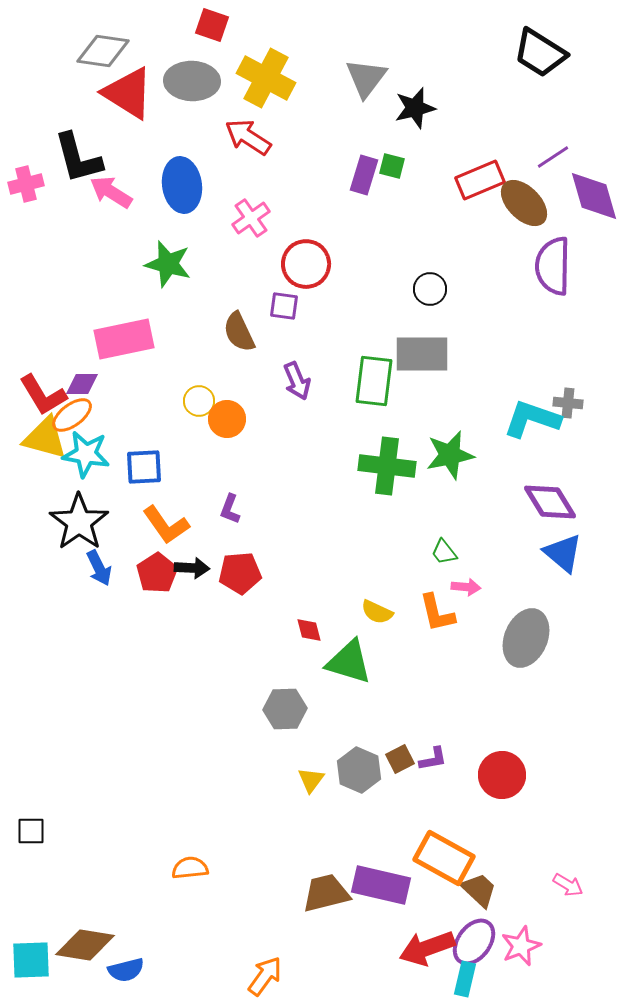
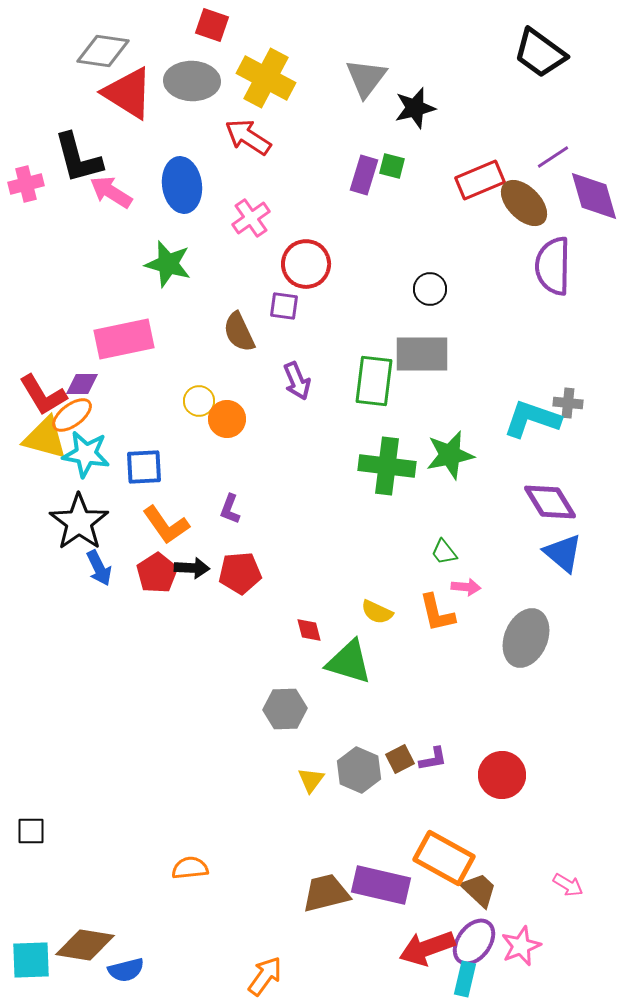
black trapezoid at (540, 53): rotated 4 degrees clockwise
